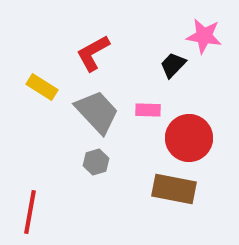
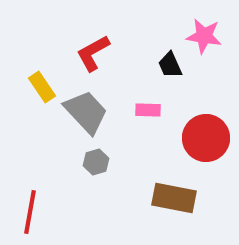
black trapezoid: moved 3 px left; rotated 68 degrees counterclockwise
yellow rectangle: rotated 24 degrees clockwise
gray trapezoid: moved 11 px left
red circle: moved 17 px right
brown rectangle: moved 9 px down
